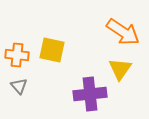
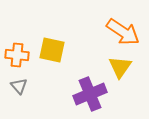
yellow triangle: moved 2 px up
purple cross: rotated 16 degrees counterclockwise
